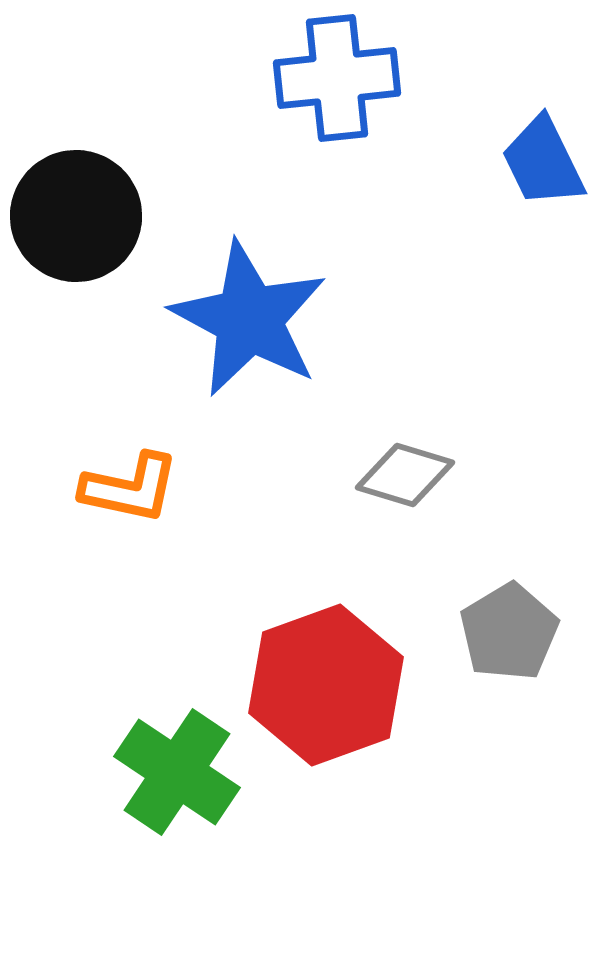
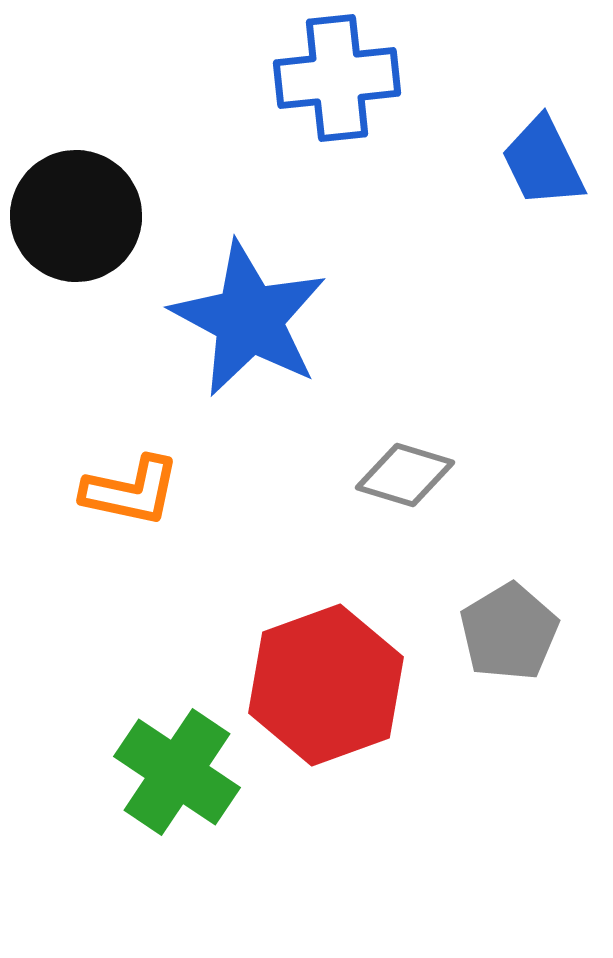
orange L-shape: moved 1 px right, 3 px down
